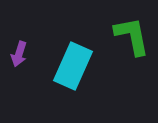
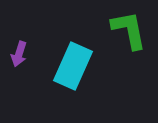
green L-shape: moved 3 px left, 6 px up
